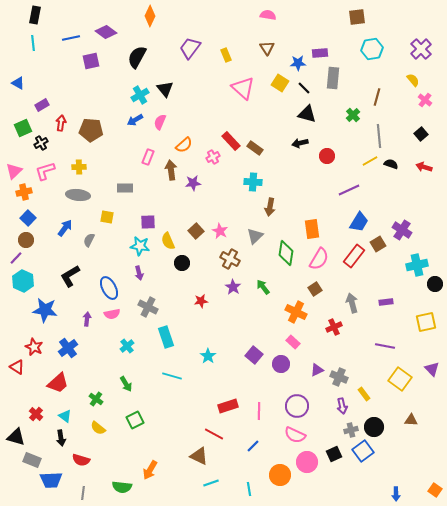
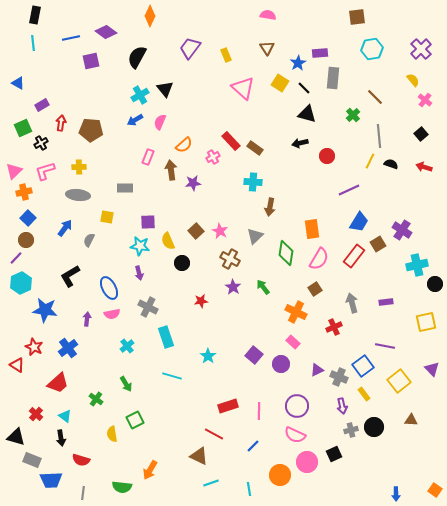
blue star at (298, 63): rotated 28 degrees counterclockwise
brown line at (377, 97): moved 2 px left; rotated 60 degrees counterclockwise
yellow line at (370, 161): rotated 35 degrees counterclockwise
cyan hexagon at (23, 281): moved 2 px left, 2 px down; rotated 10 degrees clockwise
red triangle at (17, 367): moved 2 px up
yellow square at (400, 379): moved 1 px left, 2 px down; rotated 15 degrees clockwise
yellow semicircle at (98, 428): moved 14 px right, 6 px down; rotated 42 degrees clockwise
blue square at (363, 451): moved 85 px up
